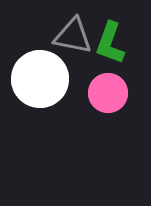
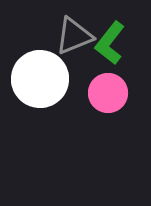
gray triangle: moved 1 px right; rotated 33 degrees counterclockwise
green L-shape: rotated 18 degrees clockwise
